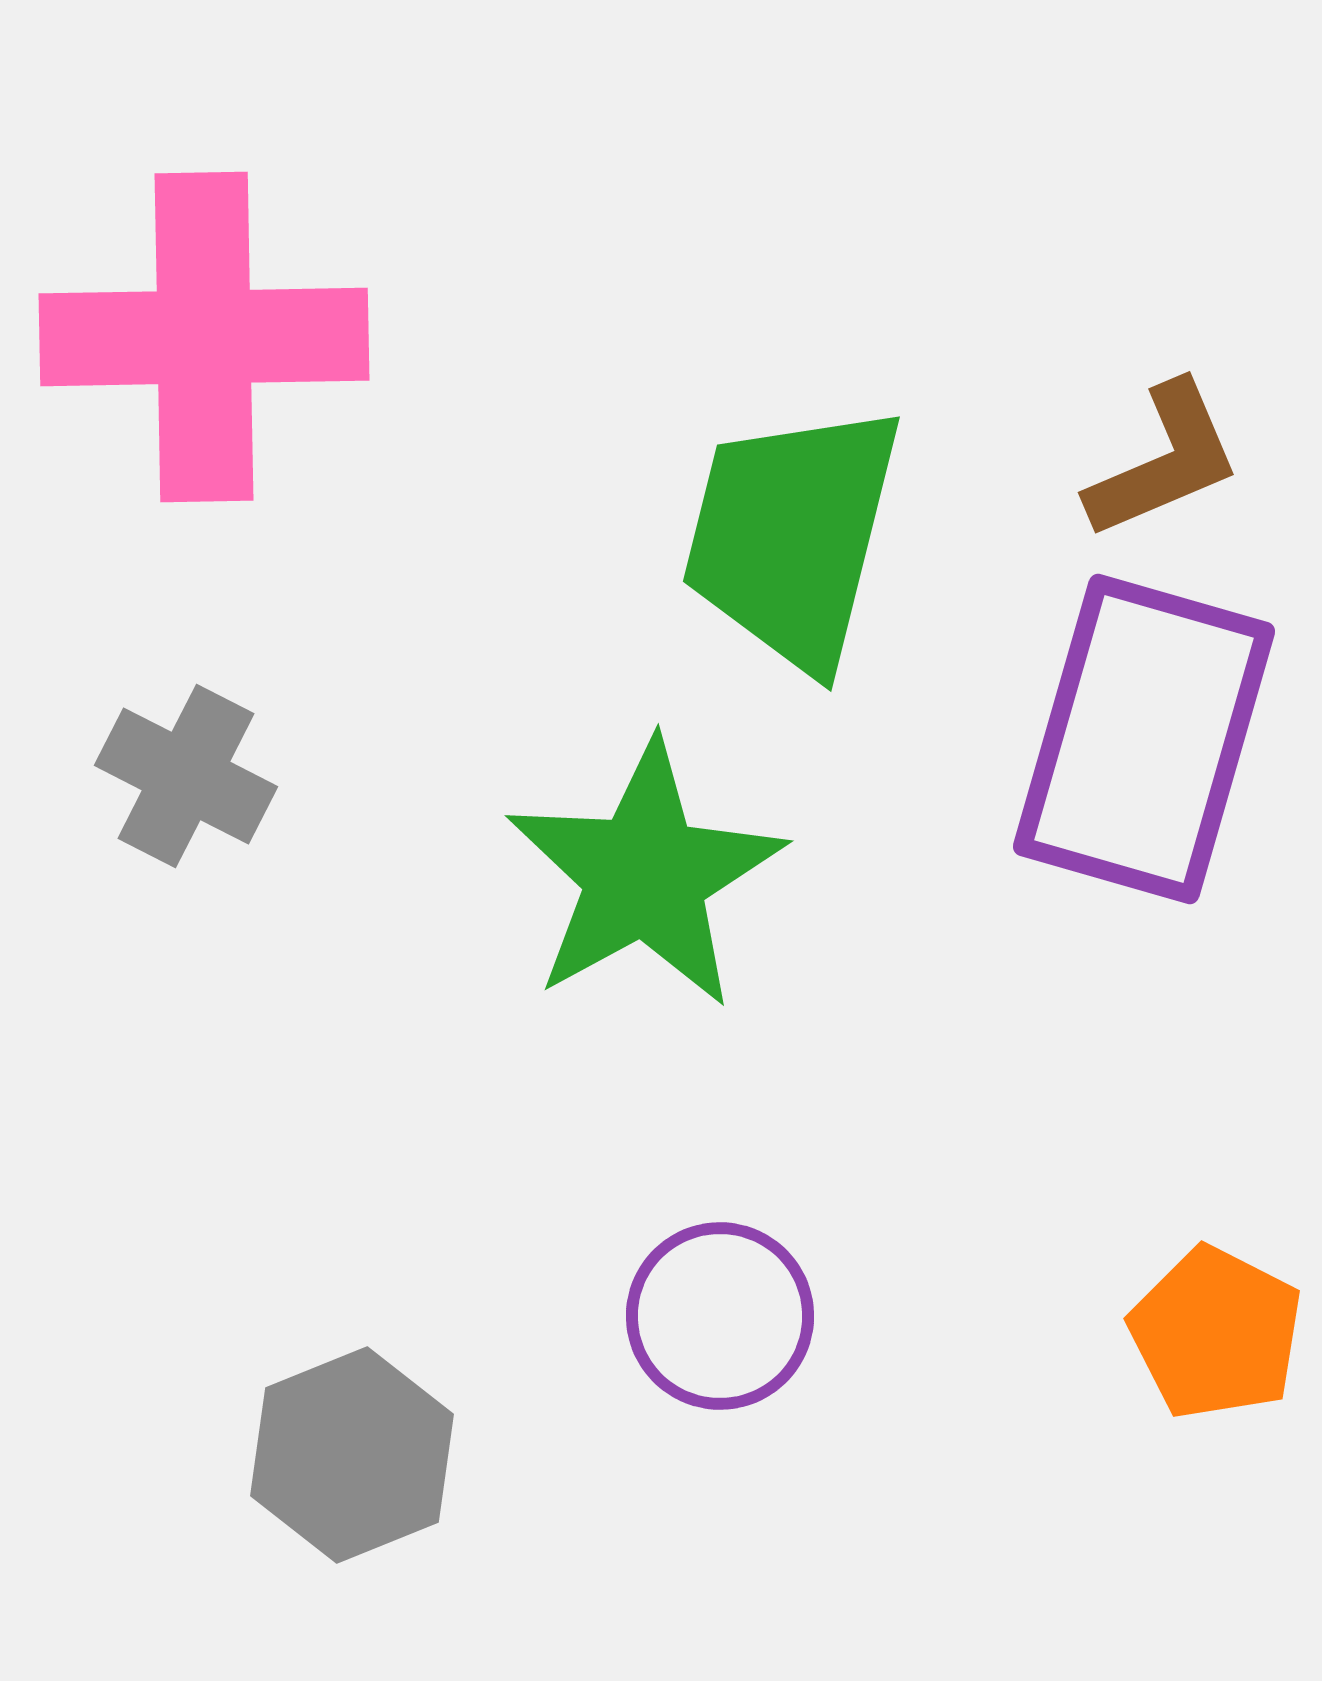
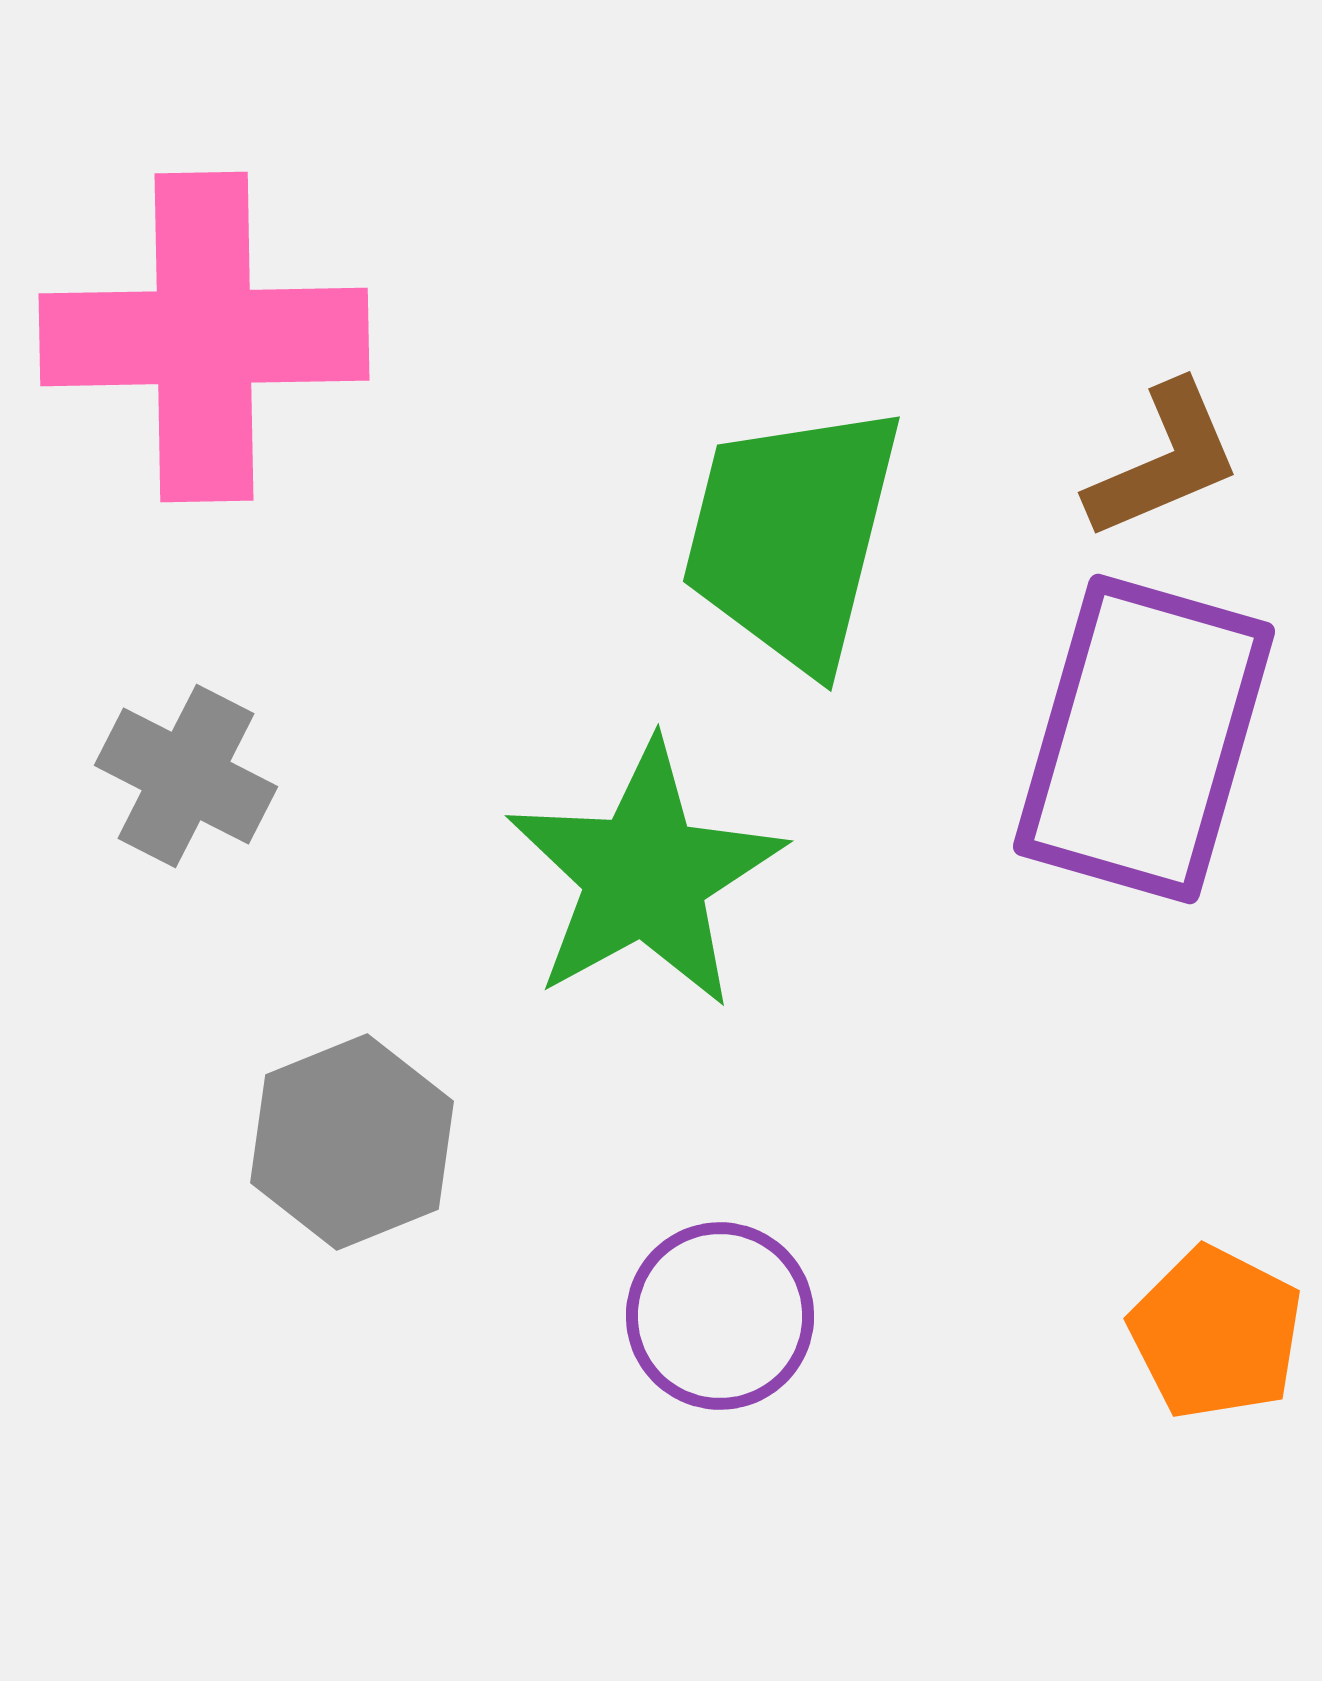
gray hexagon: moved 313 px up
